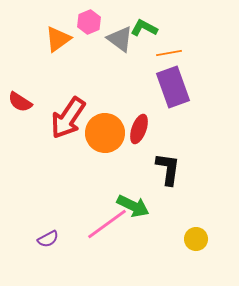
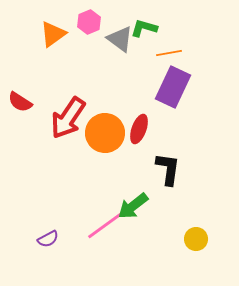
green L-shape: rotated 12 degrees counterclockwise
orange triangle: moved 5 px left, 5 px up
purple rectangle: rotated 45 degrees clockwise
green arrow: rotated 116 degrees clockwise
